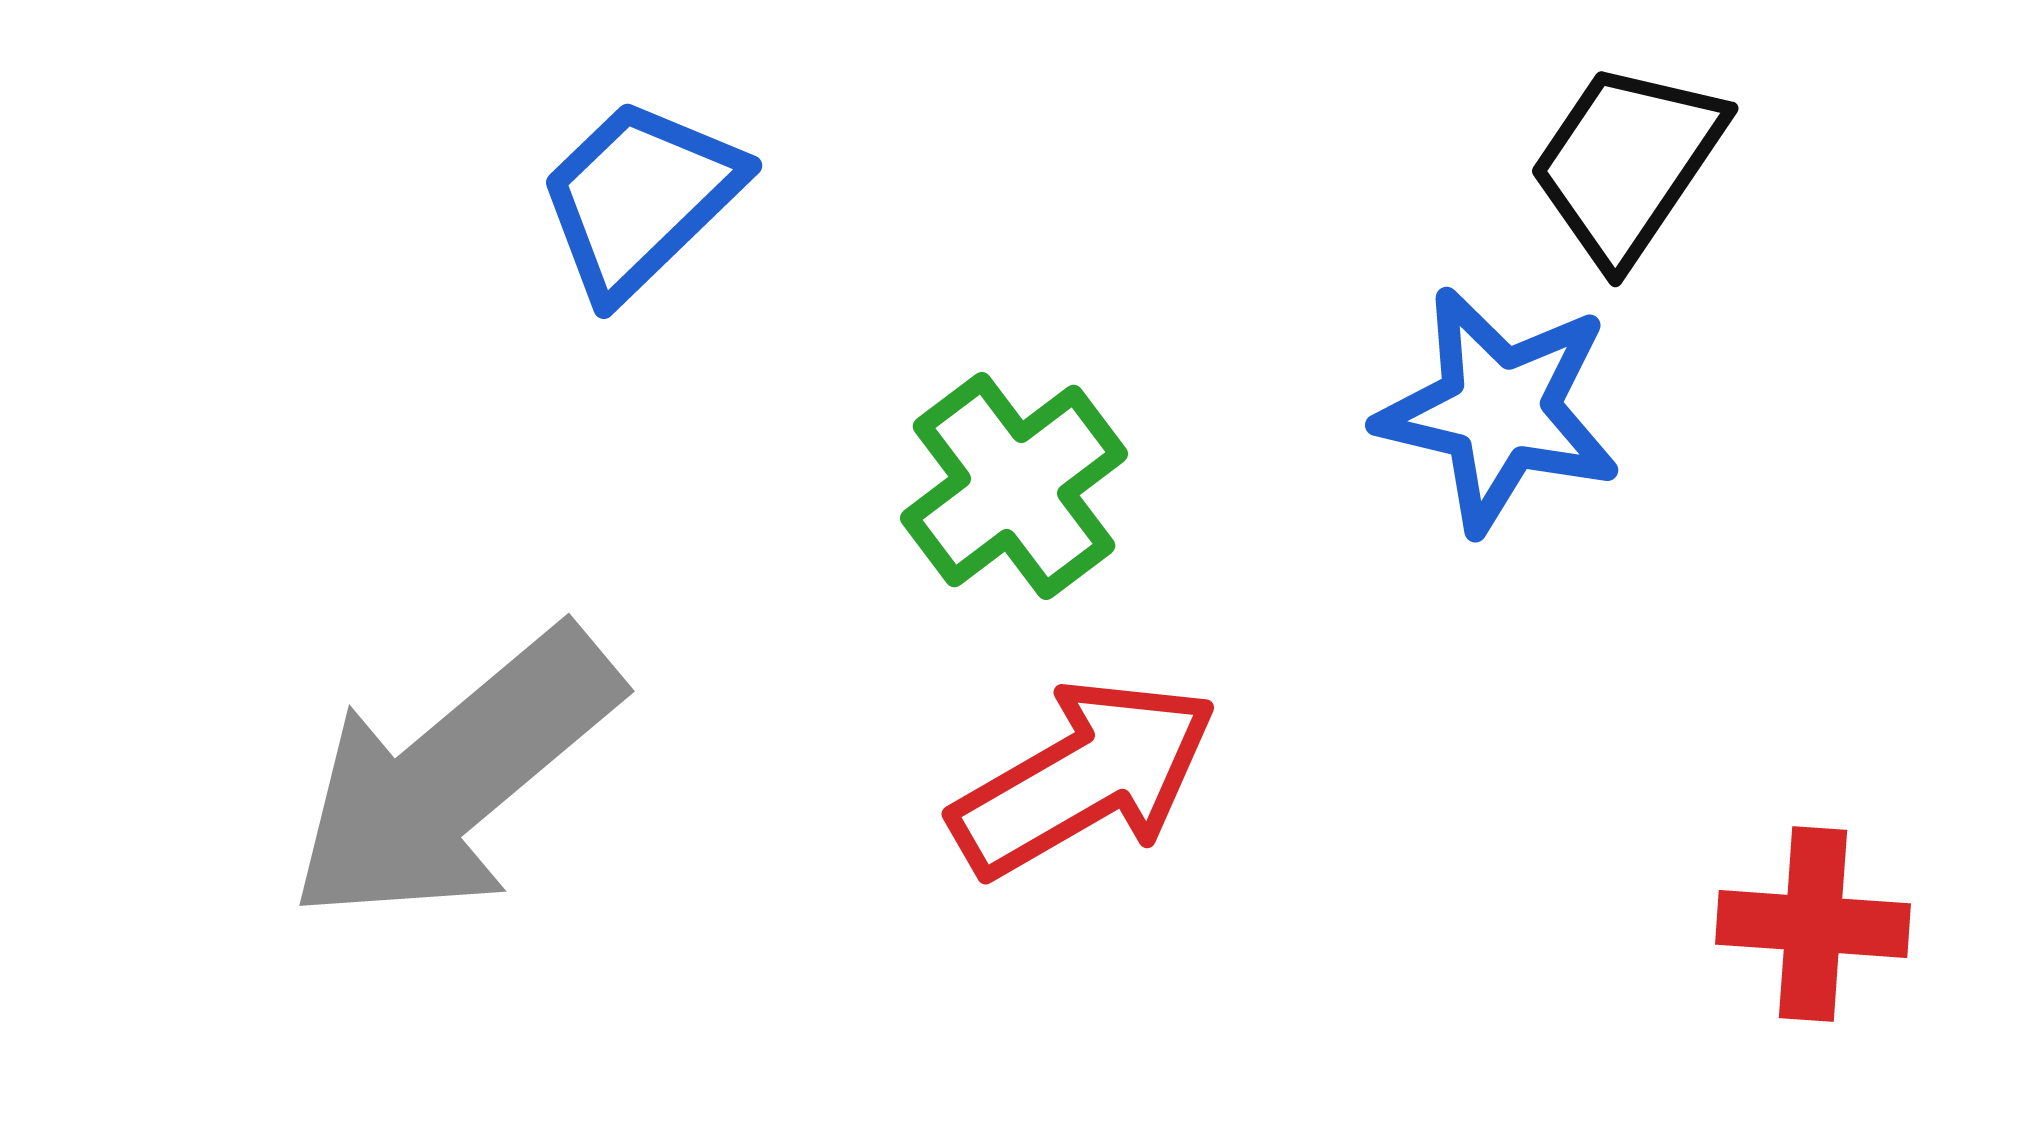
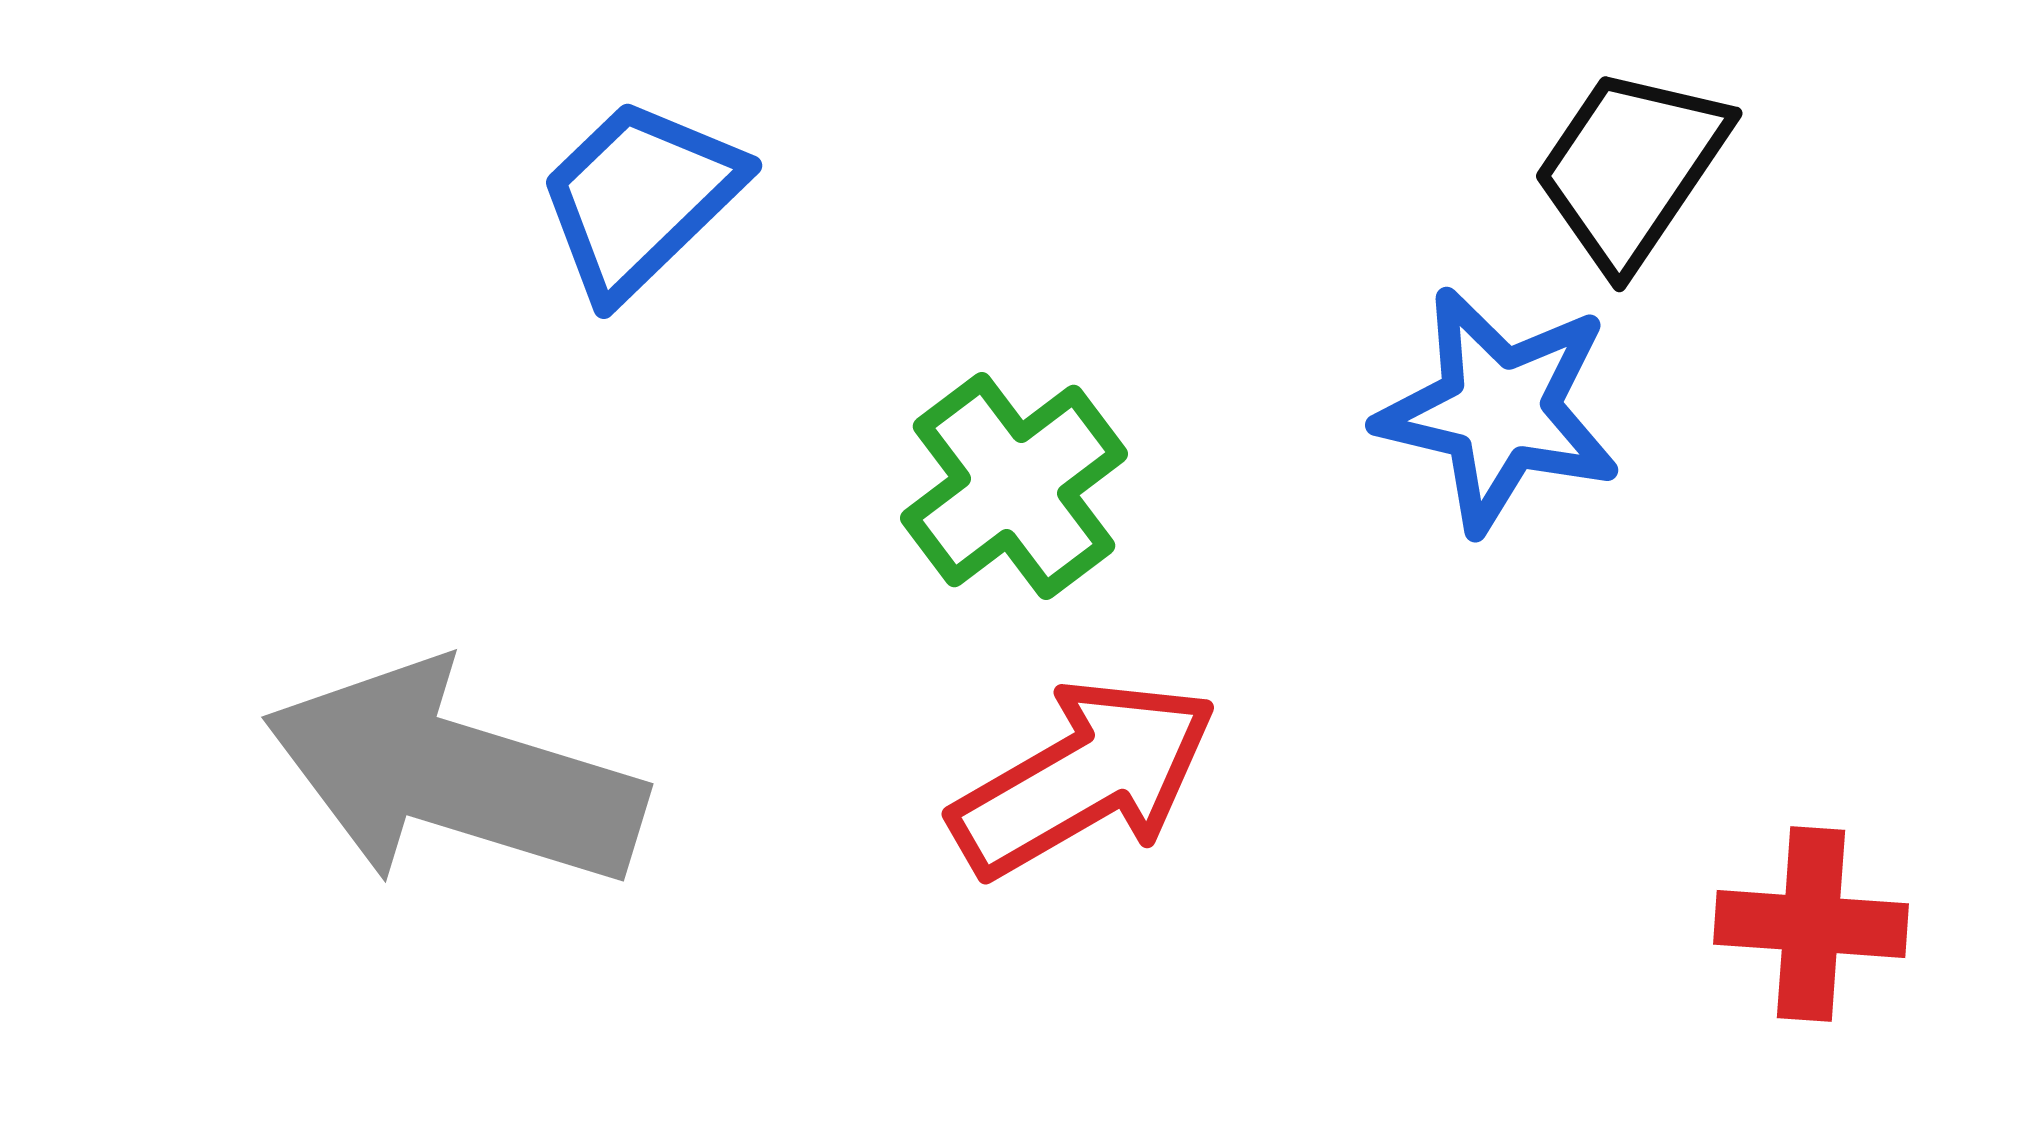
black trapezoid: moved 4 px right, 5 px down
gray arrow: rotated 57 degrees clockwise
red cross: moved 2 px left
